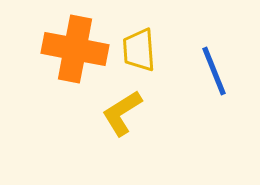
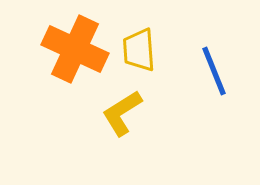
orange cross: rotated 14 degrees clockwise
